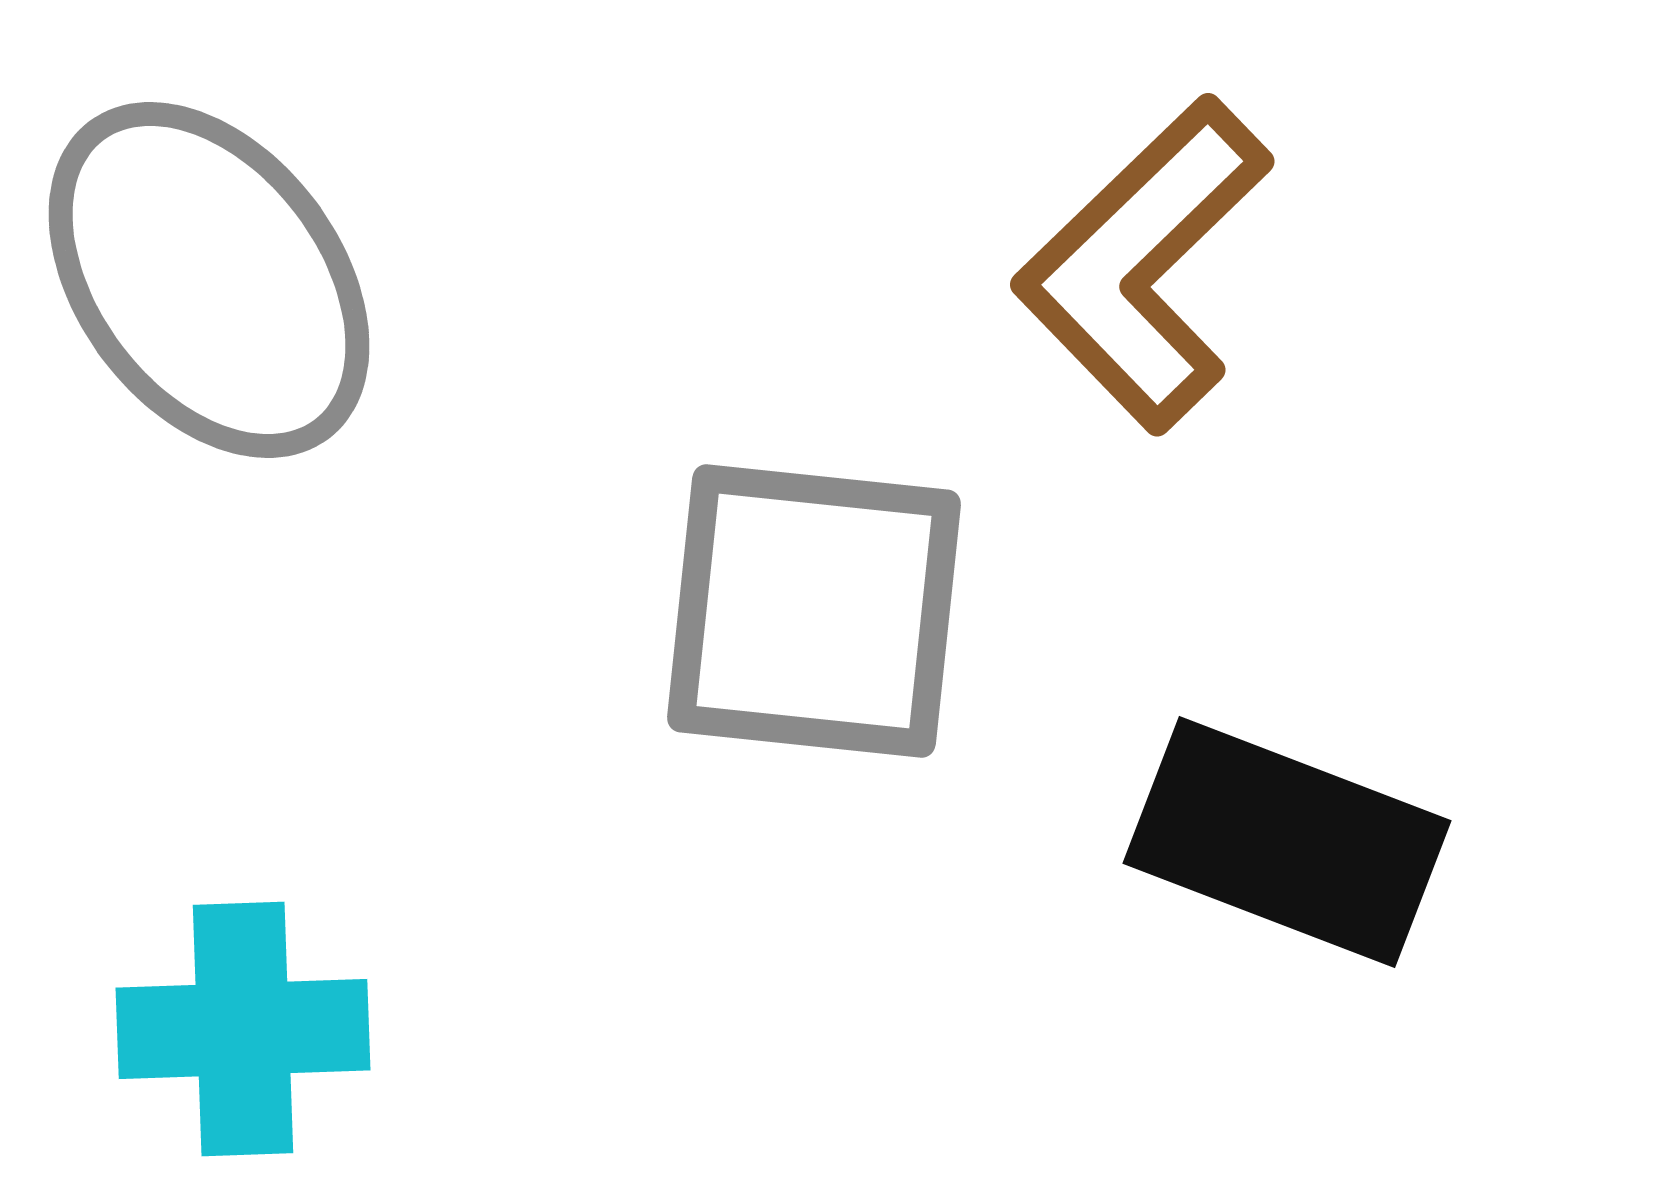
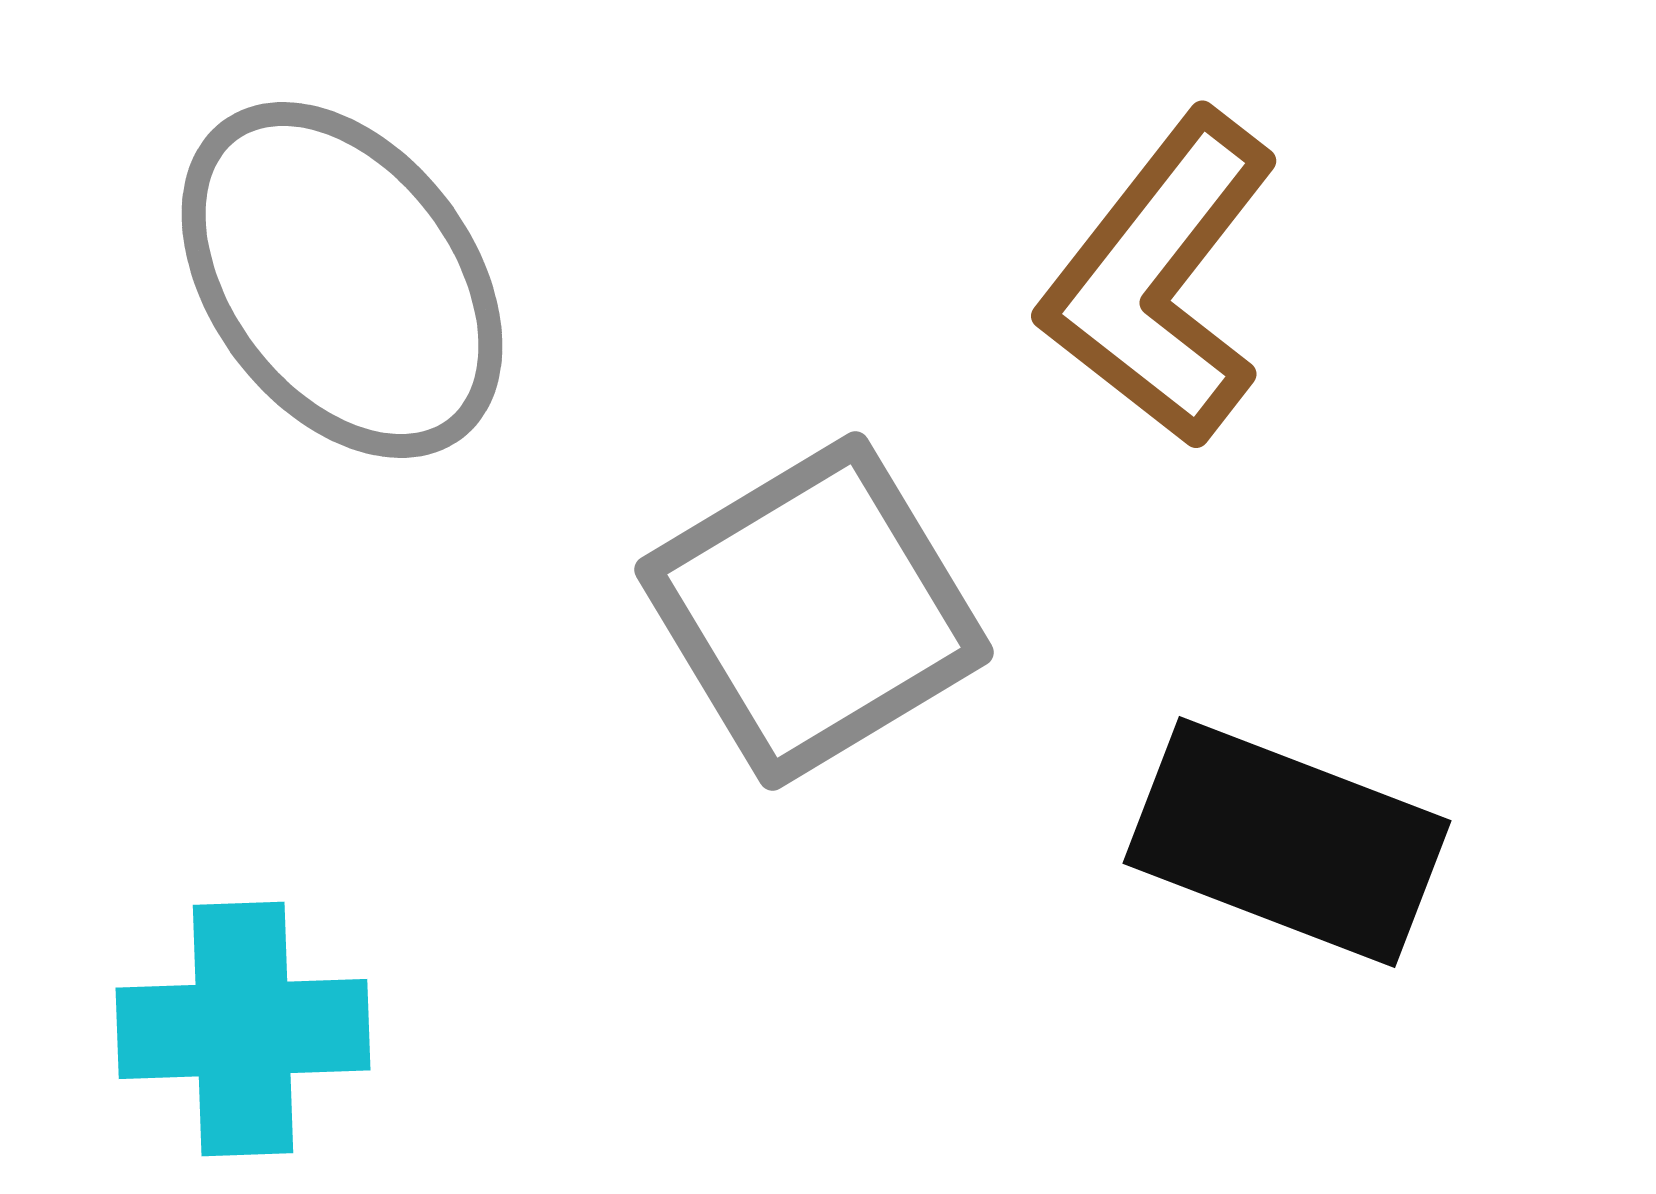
brown L-shape: moved 17 px right, 15 px down; rotated 8 degrees counterclockwise
gray ellipse: moved 133 px right
gray square: rotated 37 degrees counterclockwise
